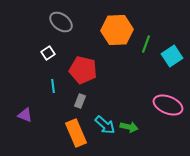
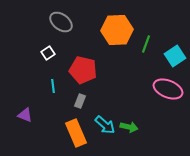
cyan square: moved 3 px right
pink ellipse: moved 16 px up
